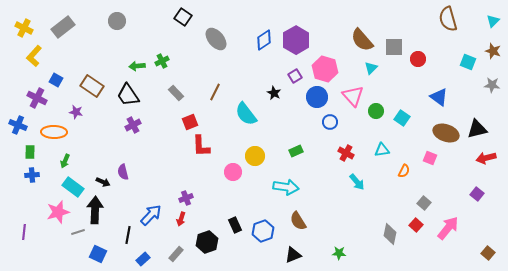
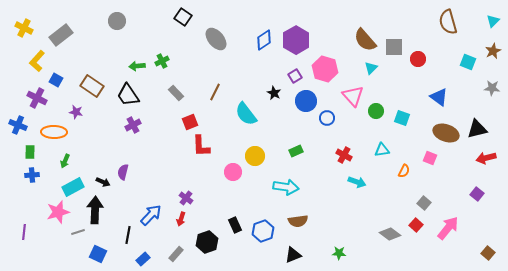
brown semicircle at (448, 19): moved 3 px down
gray rectangle at (63, 27): moved 2 px left, 8 px down
brown semicircle at (362, 40): moved 3 px right
brown star at (493, 51): rotated 28 degrees clockwise
yellow L-shape at (34, 56): moved 3 px right, 5 px down
gray star at (492, 85): moved 3 px down
blue circle at (317, 97): moved 11 px left, 4 px down
cyan square at (402, 118): rotated 14 degrees counterclockwise
blue circle at (330, 122): moved 3 px left, 4 px up
red cross at (346, 153): moved 2 px left, 2 px down
purple semicircle at (123, 172): rotated 28 degrees clockwise
cyan arrow at (357, 182): rotated 30 degrees counterclockwise
cyan rectangle at (73, 187): rotated 65 degrees counterclockwise
purple cross at (186, 198): rotated 32 degrees counterclockwise
brown semicircle at (298, 221): rotated 66 degrees counterclockwise
gray diamond at (390, 234): rotated 65 degrees counterclockwise
